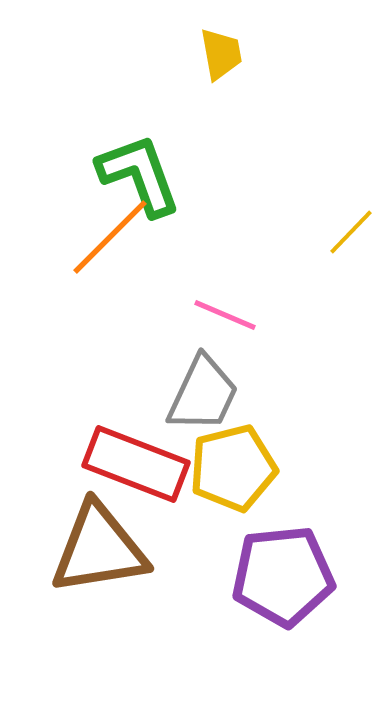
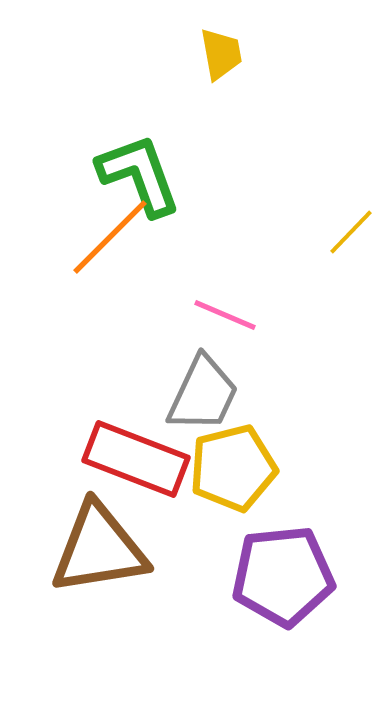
red rectangle: moved 5 px up
